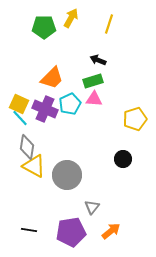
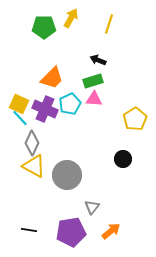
yellow pentagon: rotated 15 degrees counterclockwise
gray diamond: moved 5 px right, 4 px up; rotated 15 degrees clockwise
